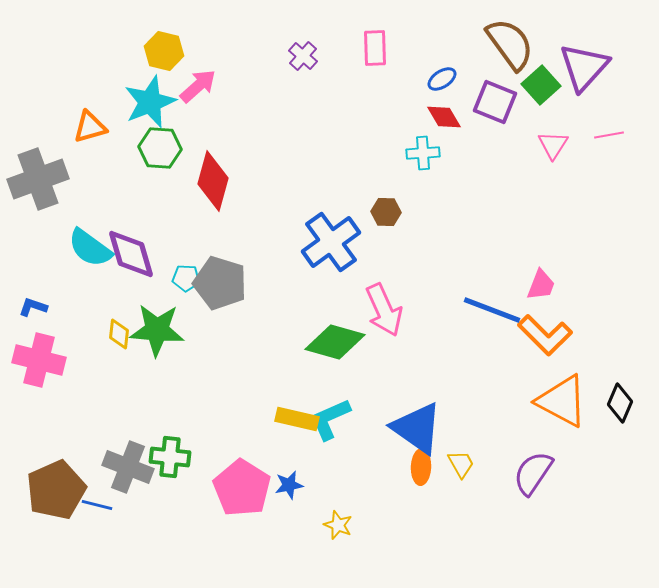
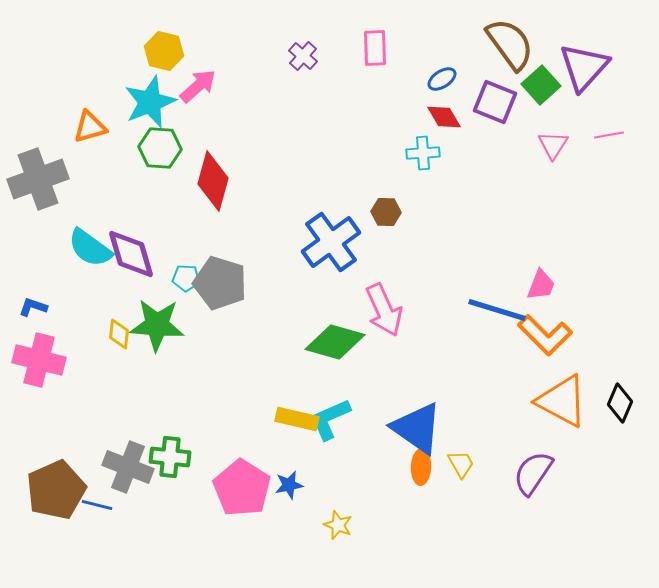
blue line at (492, 310): moved 5 px right; rotated 4 degrees counterclockwise
green star at (157, 330): moved 5 px up
